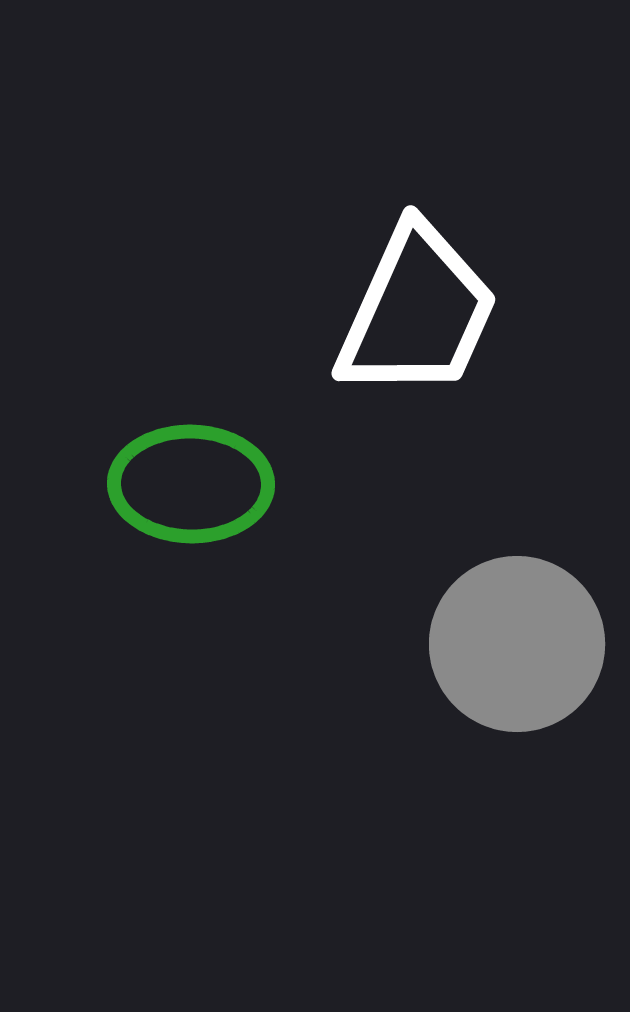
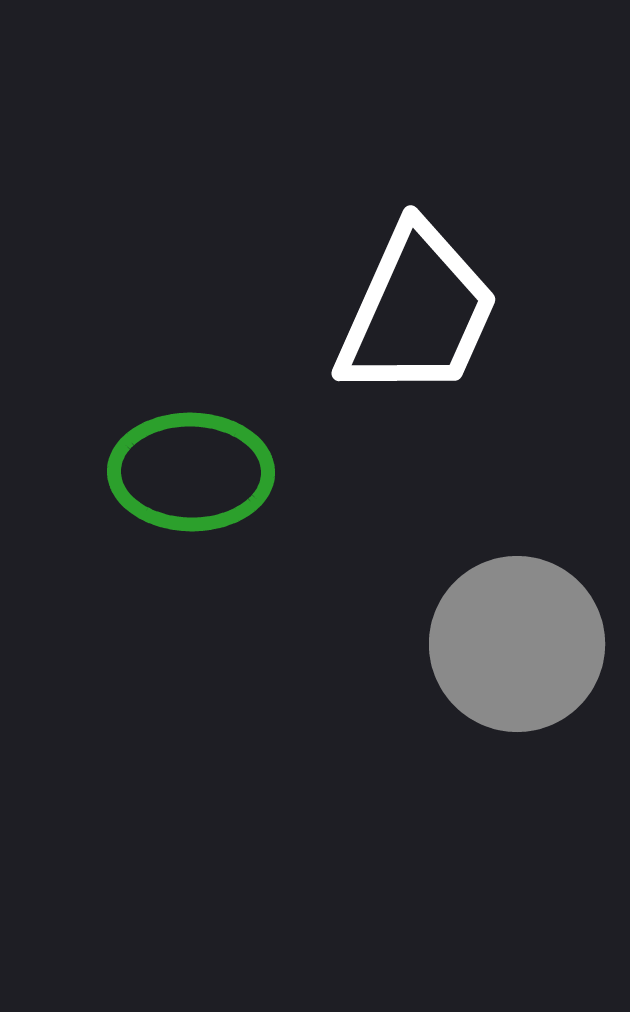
green ellipse: moved 12 px up
